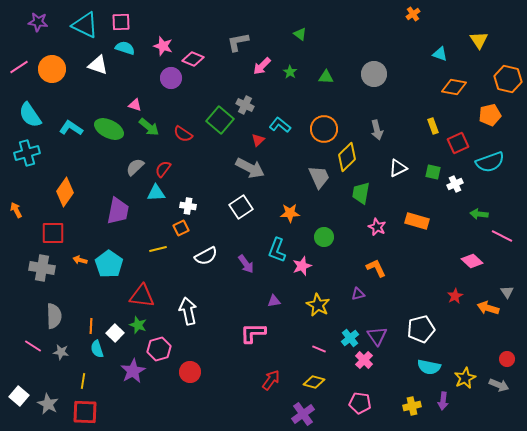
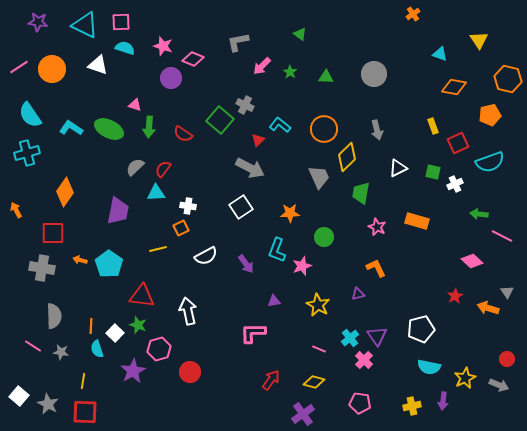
green arrow at (149, 127): rotated 55 degrees clockwise
